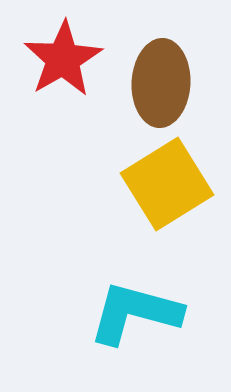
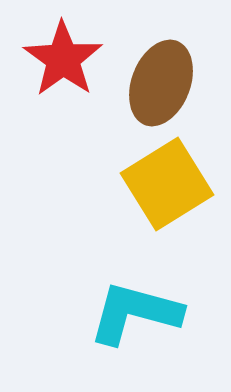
red star: rotated 6 degrees counterclockwise
brown ellipse: rotated 18 degrees clockwise
